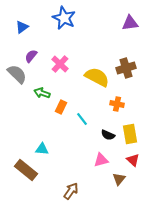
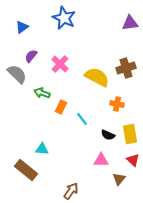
pink triangle: rotated 14 degrees clockwise
